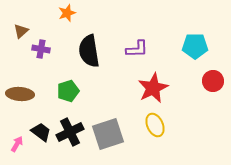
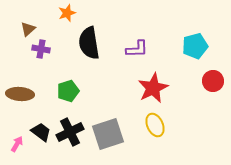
brown triangle: moved 7 px right, 2 px up
cyan pentagon: rotated 15 degrees counterclockwise
black semicircle: moved 8 px up
